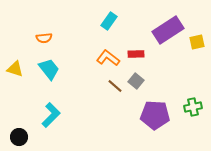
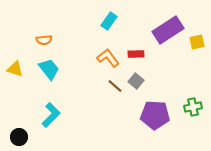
orange semicircle: moved 2 px down
orange L-shape: rotated 15 degrees clockwise
